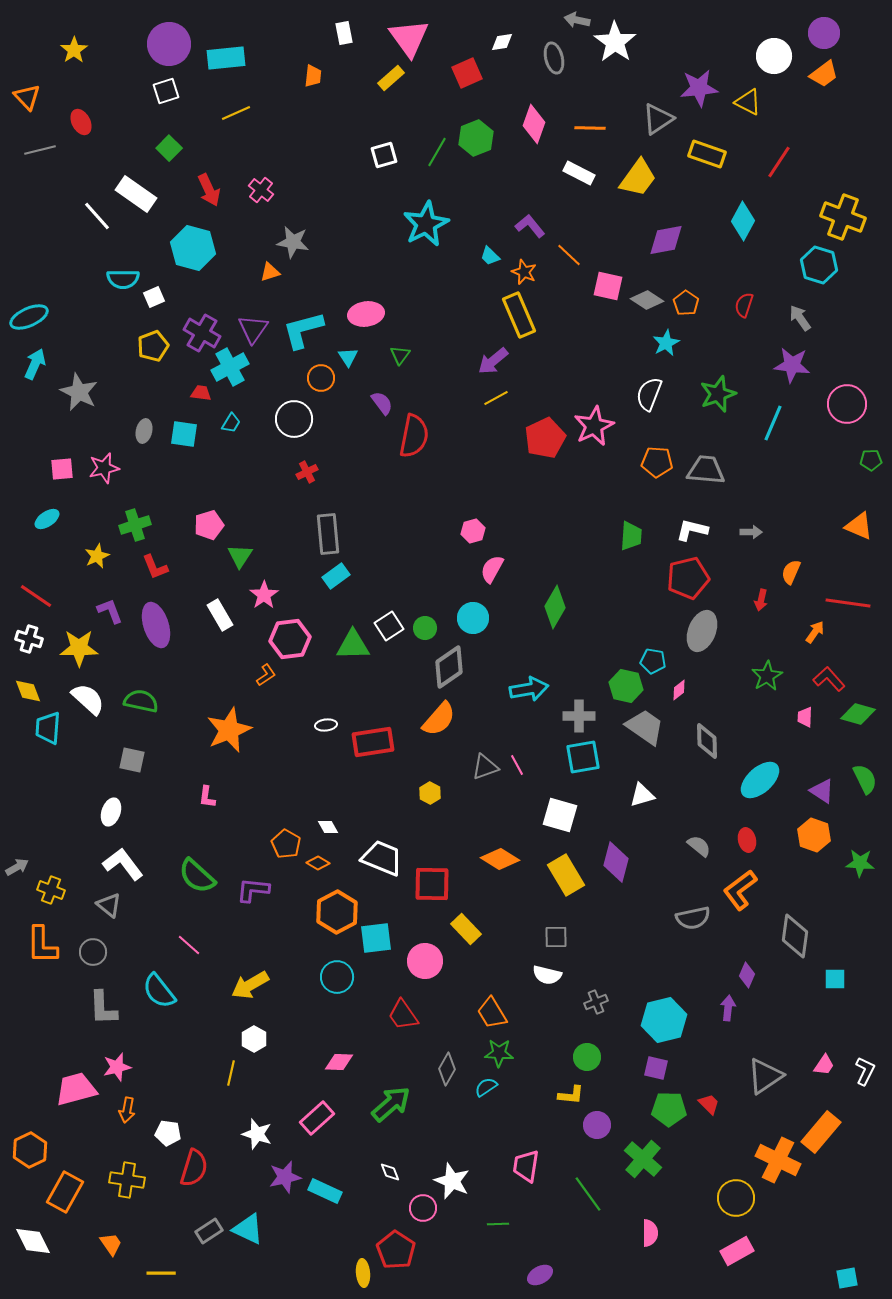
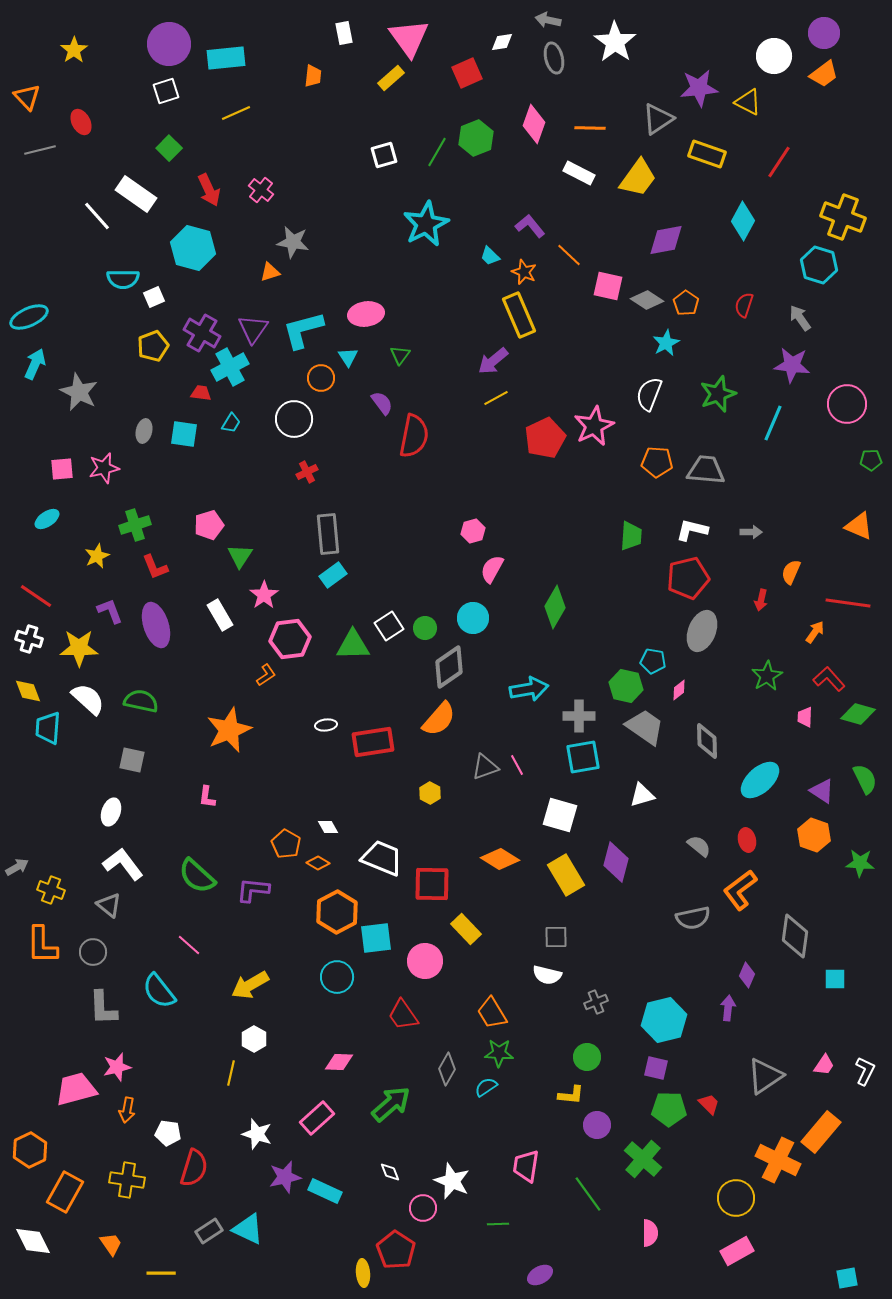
gray arrow at (577, 20): moved 29 px left
cyan rectangle at (336, 576): moved 3 px left, 1 px up
